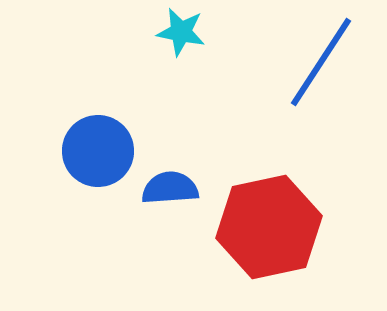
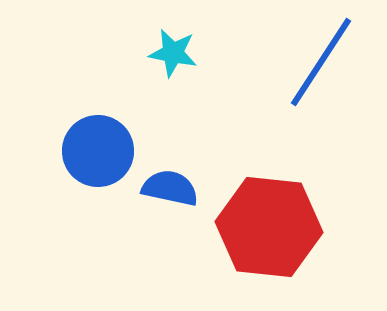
cyan star: moved 8 px left, 21 px down
blue semicircle: rotated 16 degrees clockwise
red hexagon: rotated 18 degrees clockwise
